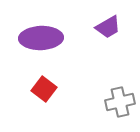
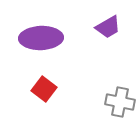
gray cross: rotated 24 degrees clockwise
